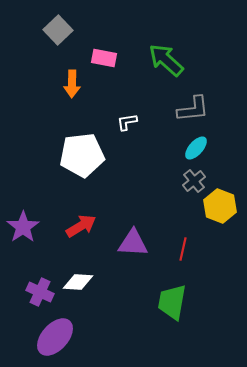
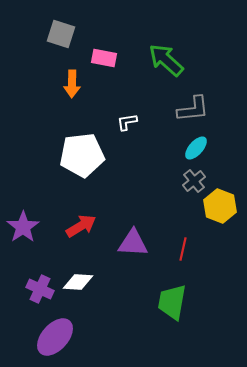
gray square: moved 3 px right, 4 px down; rotated 28 degrees counterclockwise
purple cross: moved 3 px up
